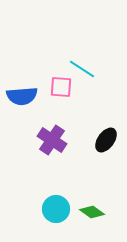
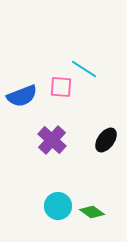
cyan line: moved 2 px right
blue semicircle: rotated 16 degrees counterclockwise
purple cross: rotated 8 degrees clockwise
cyan circle: moved 2 px right, 3 px up
